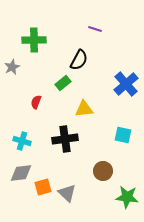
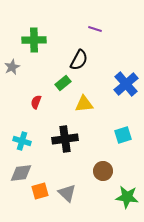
yellow triangle: moved 5 px up
cyan square: rotated 30 degrees counterclockwise
orange square: moved 3 px left, 4 px down
